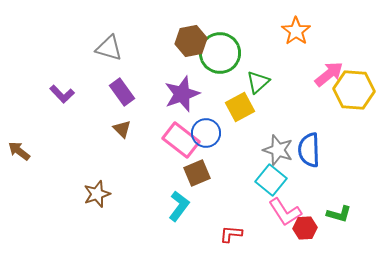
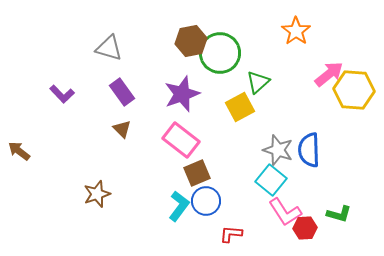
blue circle: moved 68 px down
